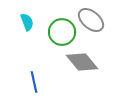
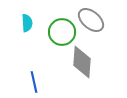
cyan semicircle: moved 1 px down; rotated 18 degrees clockwise
gray diamond: rotated 44 degrees clockwise
